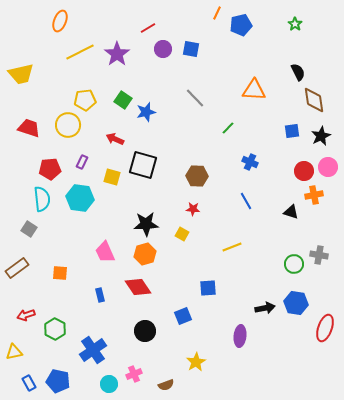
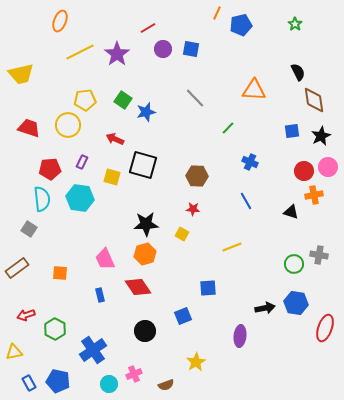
pink trapezoid at (105, 252): moved 7 px down
